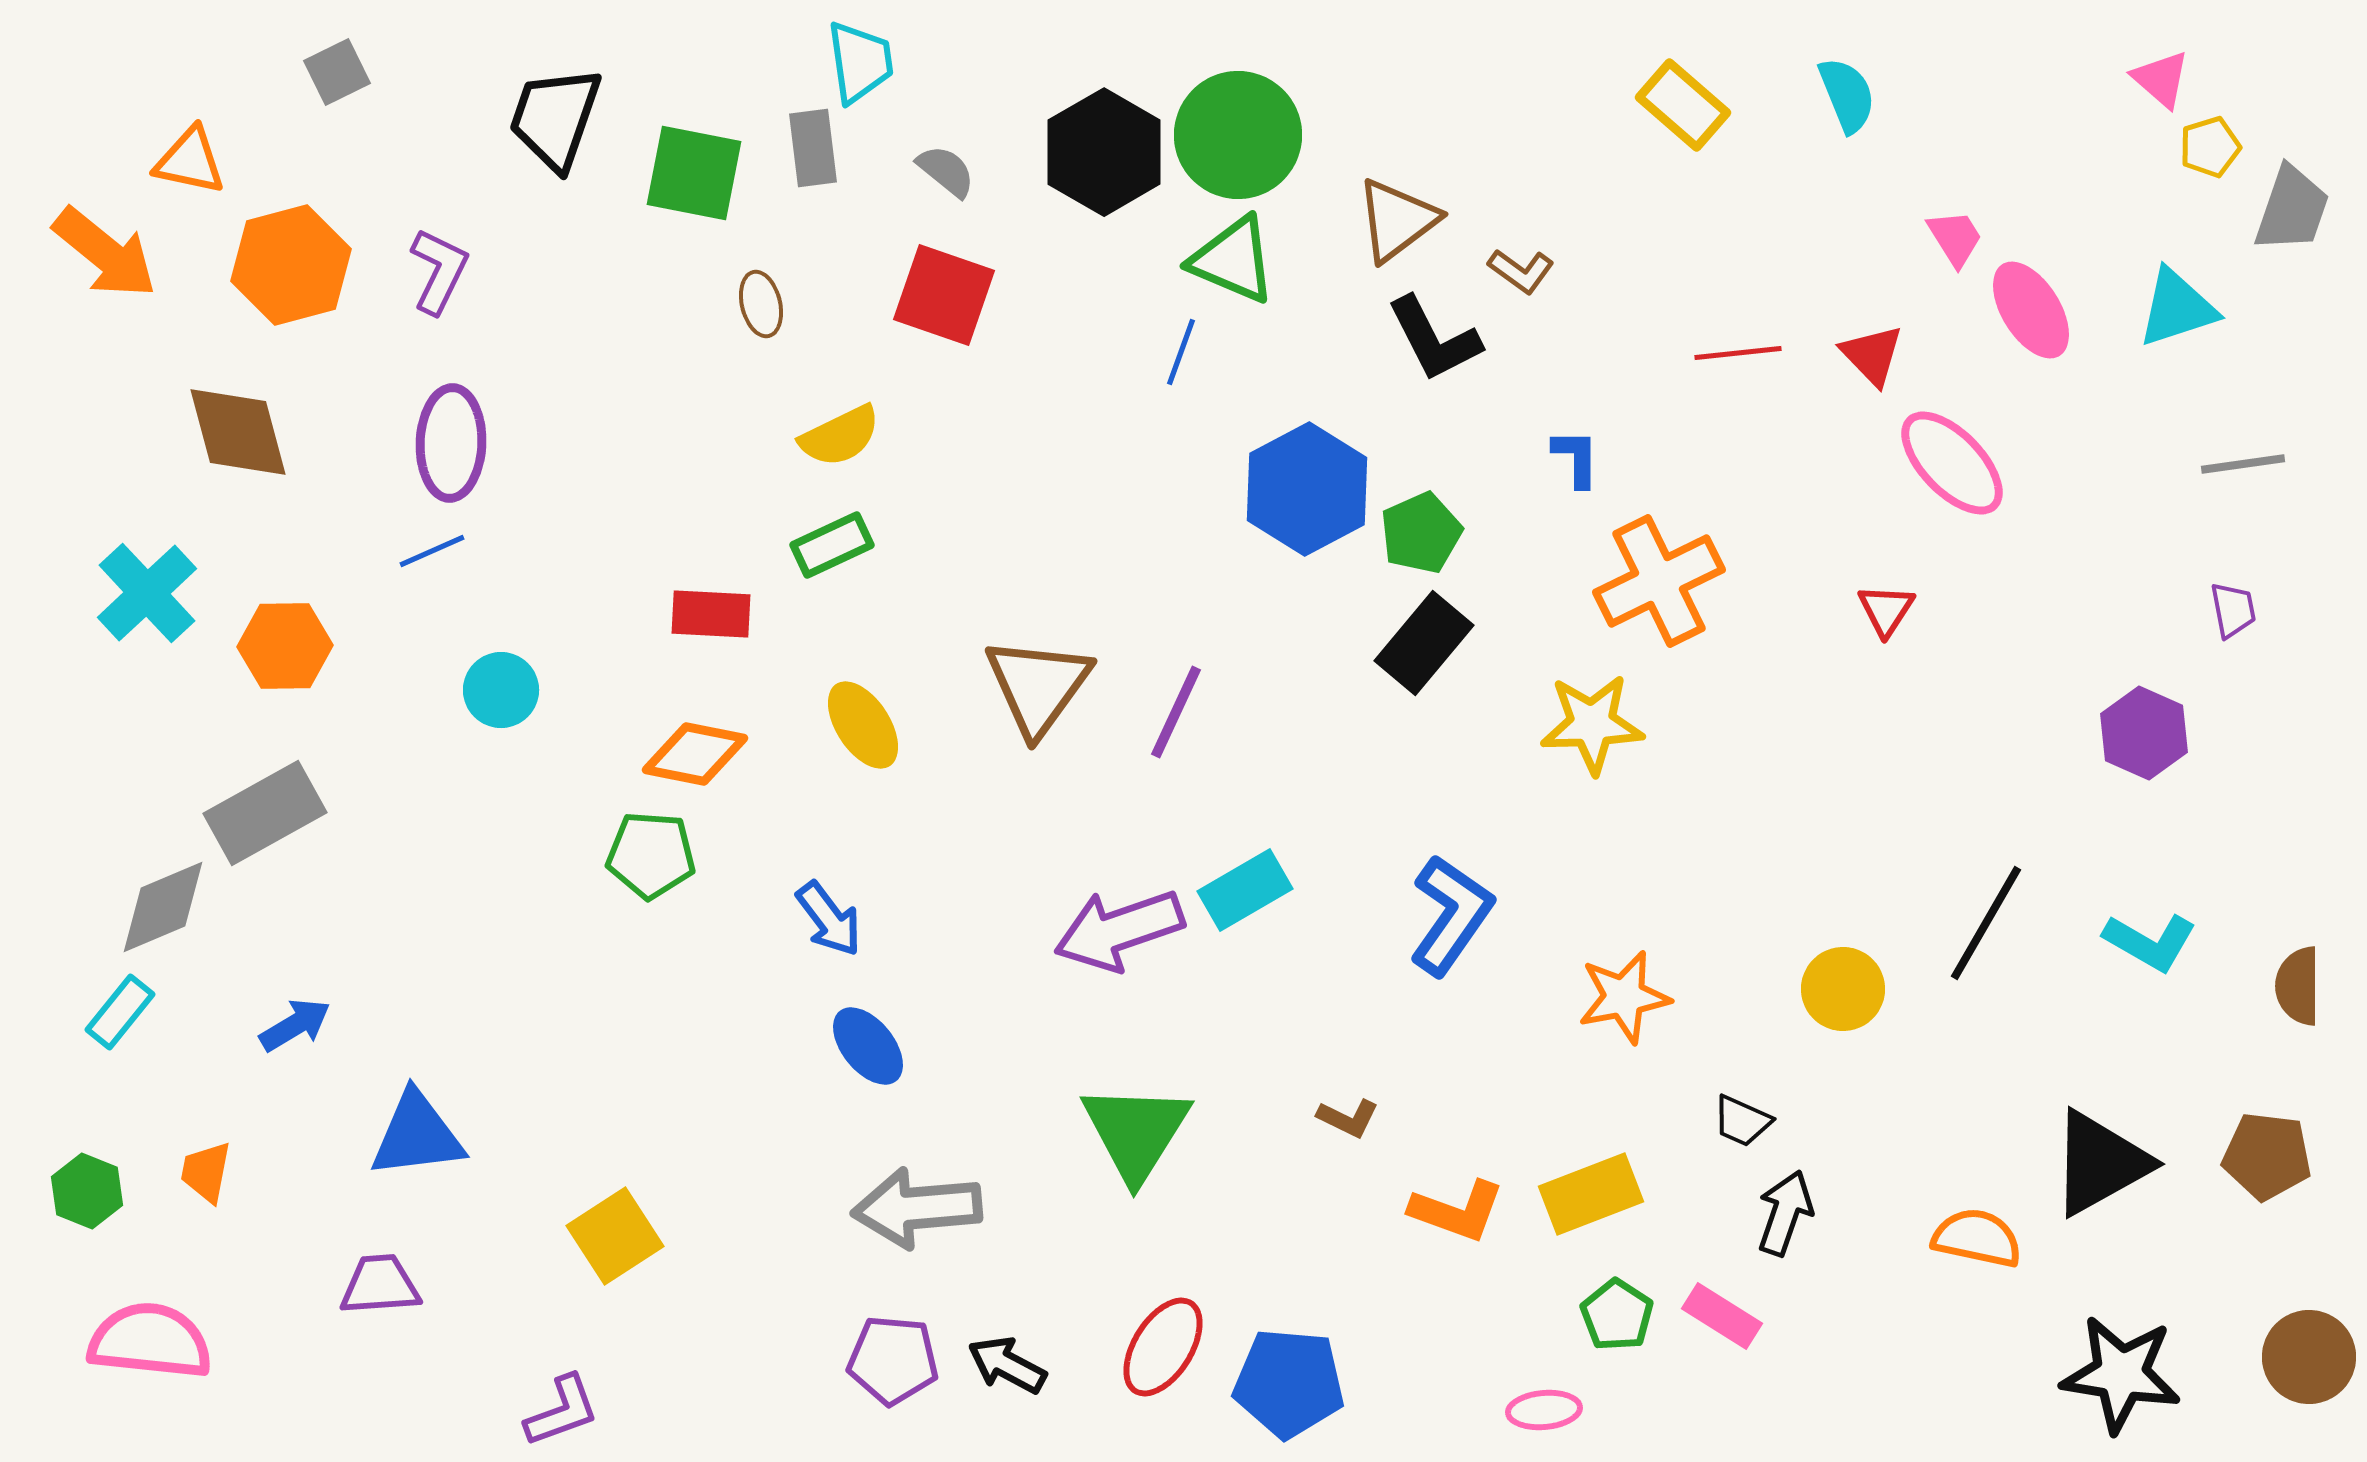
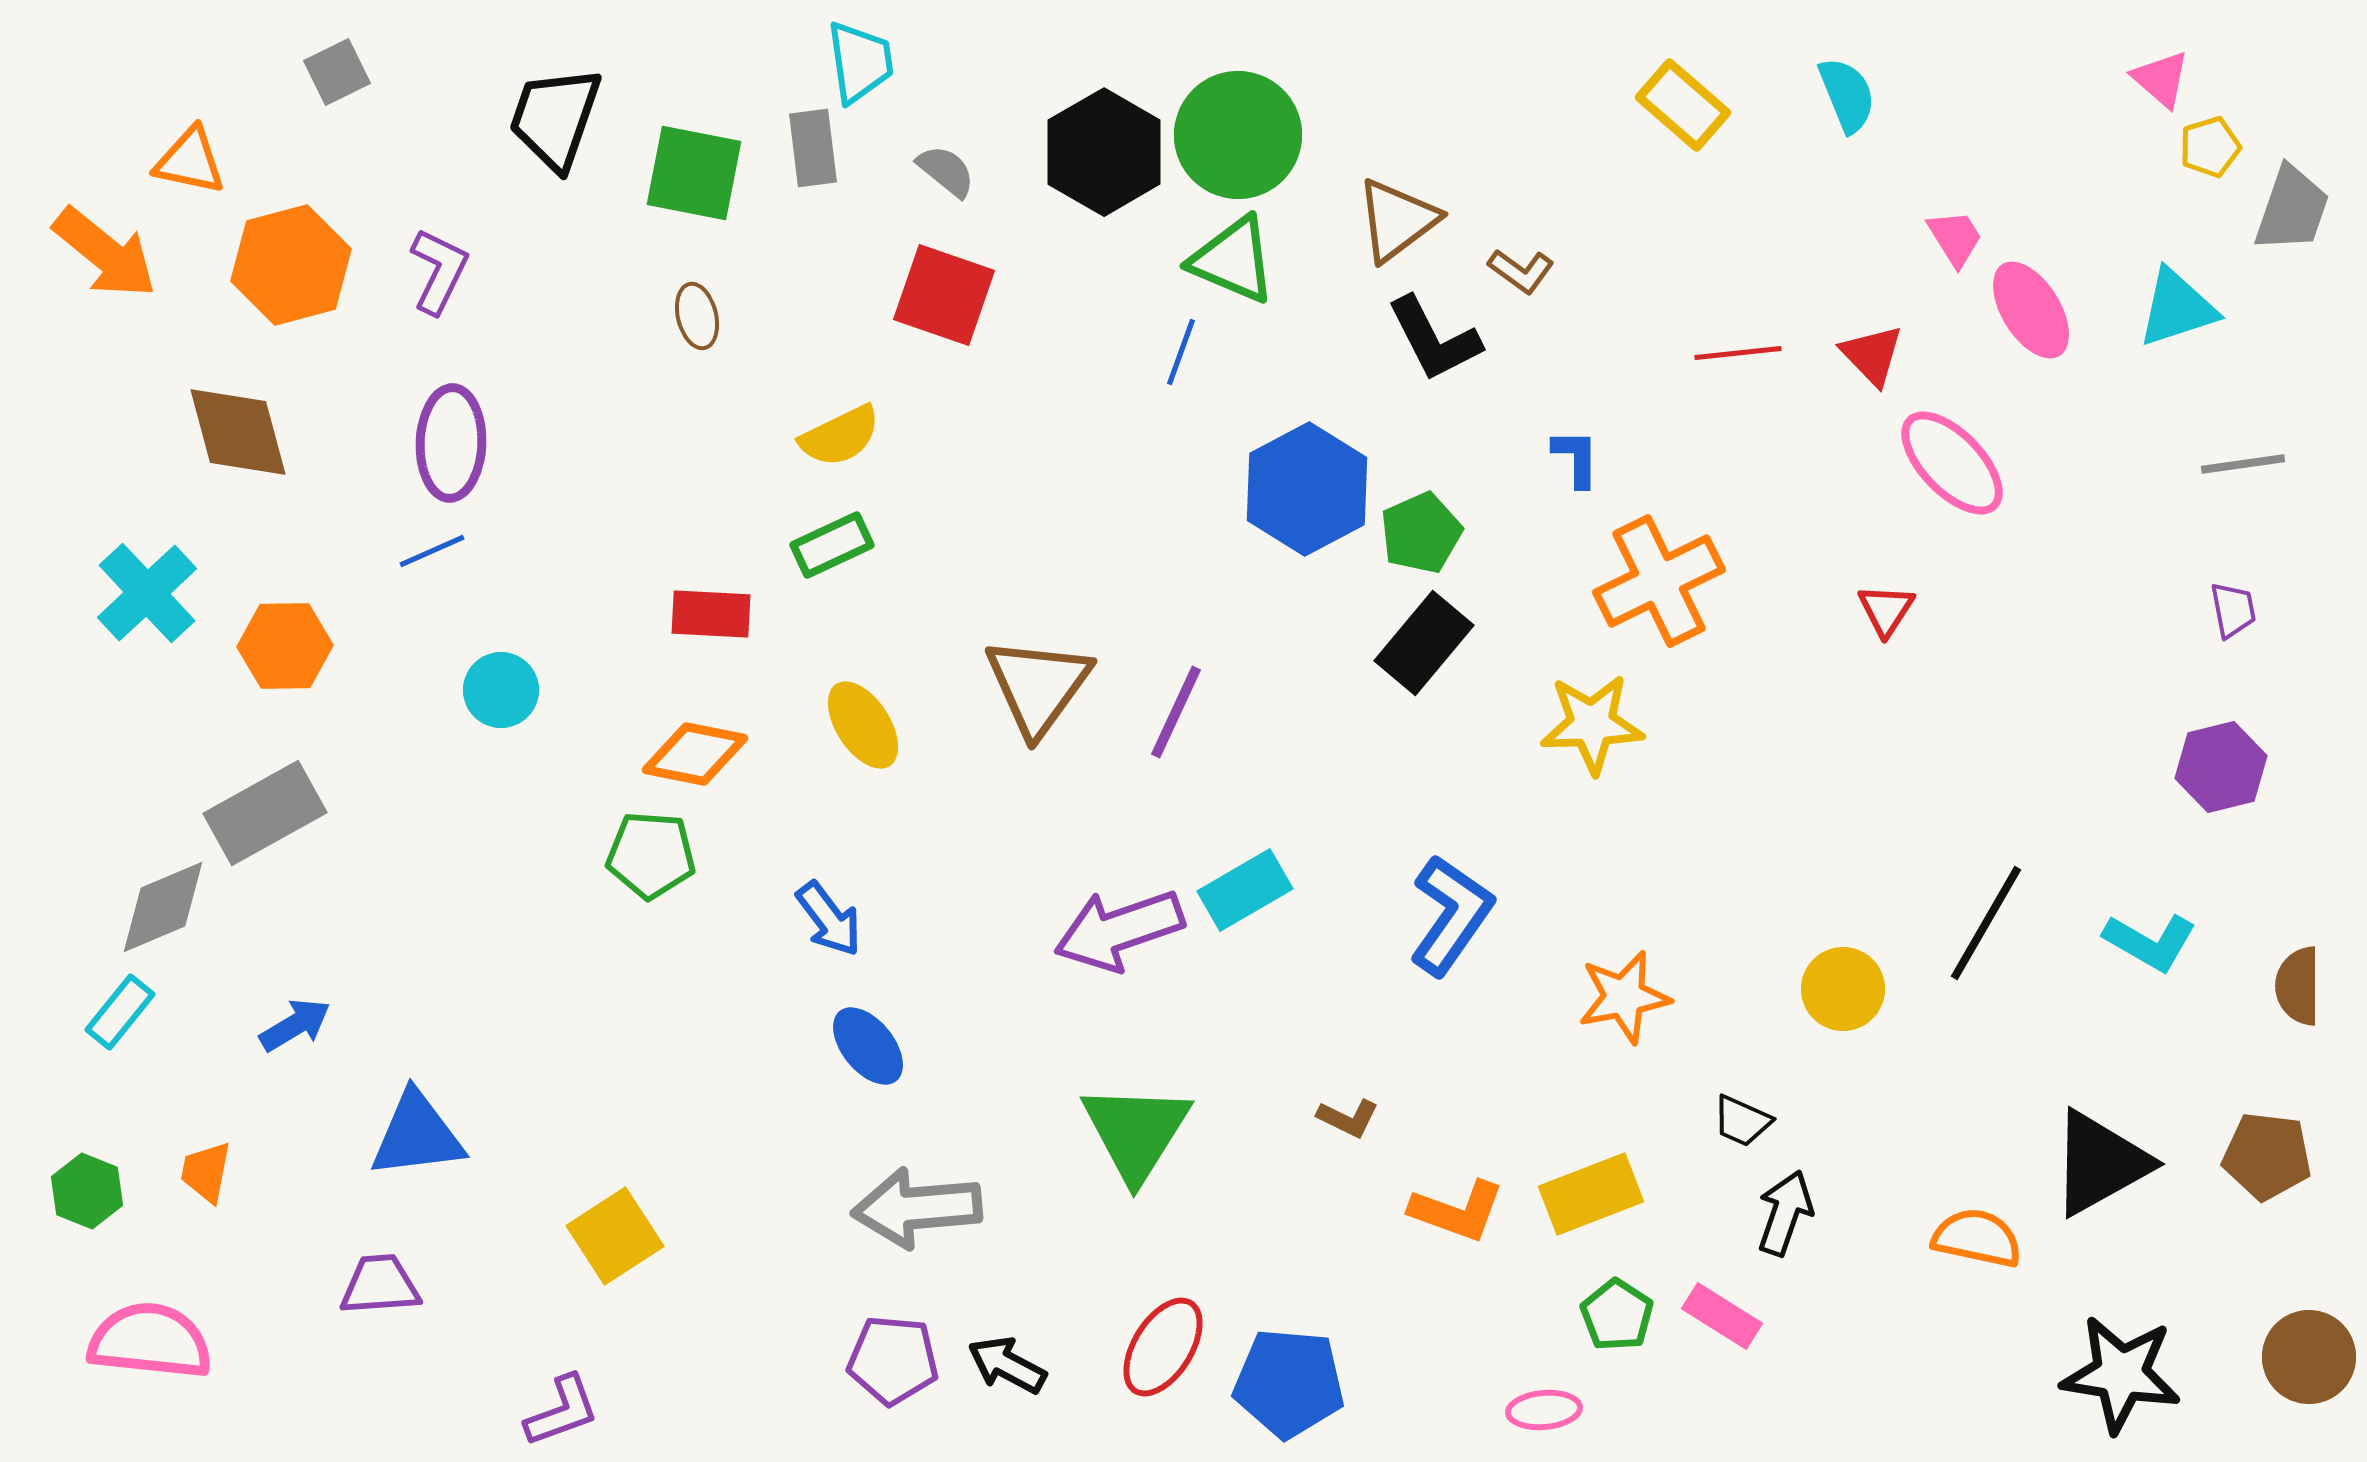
brown ellipse at (761, 304): moved 64 px left, 12 px down
purple hexagon at (2144, 733): moved 77 px right, 34 px down; rotated 22 degrees clockwise
